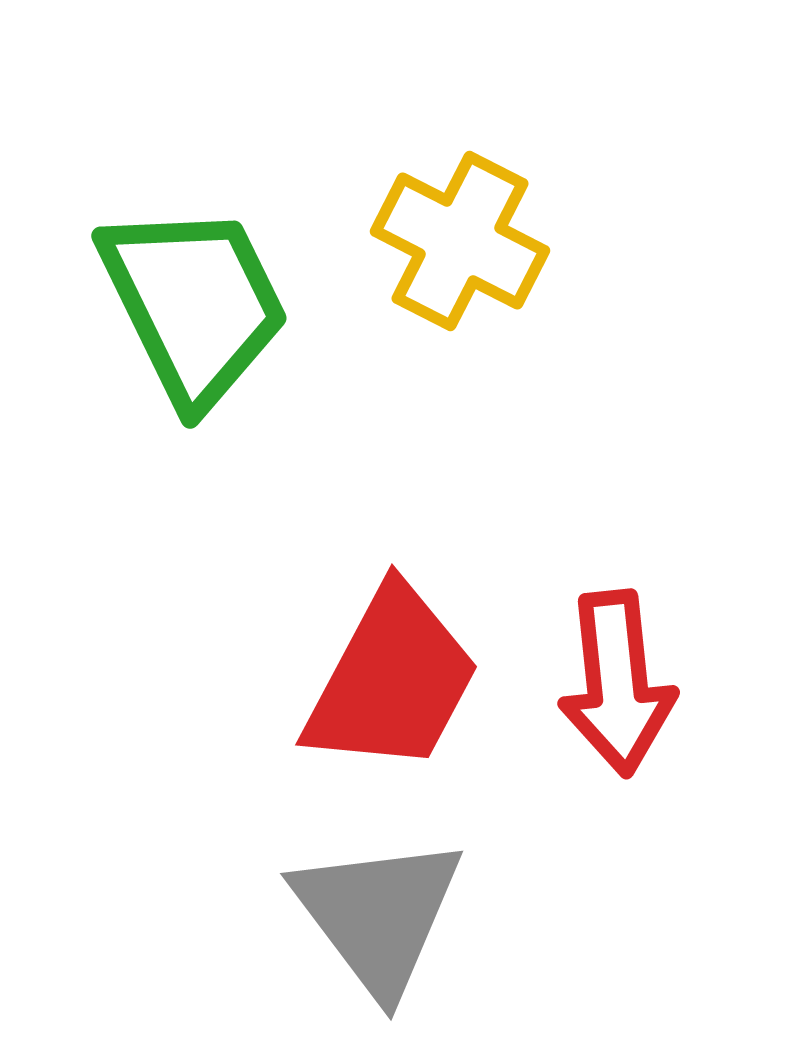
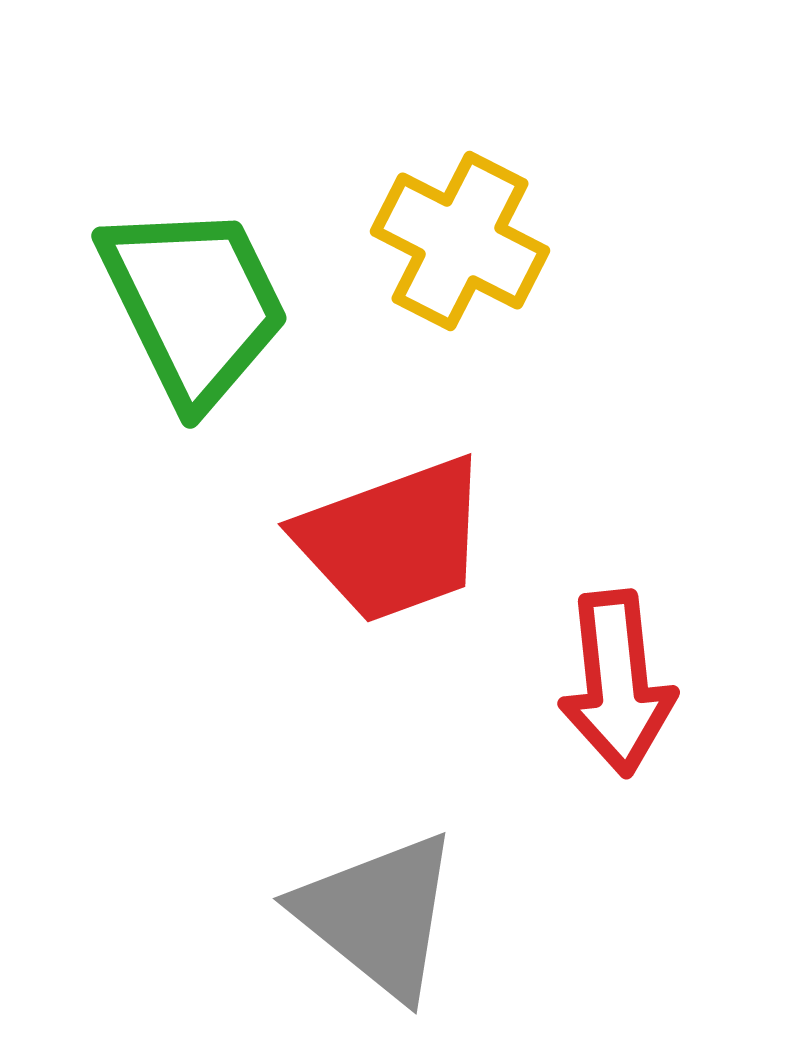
red trapezoid: moved 1 px right, 140 px up; rotated 42 degrees clockwise
gray triangle: rotated 14 degrees counterclockwise
